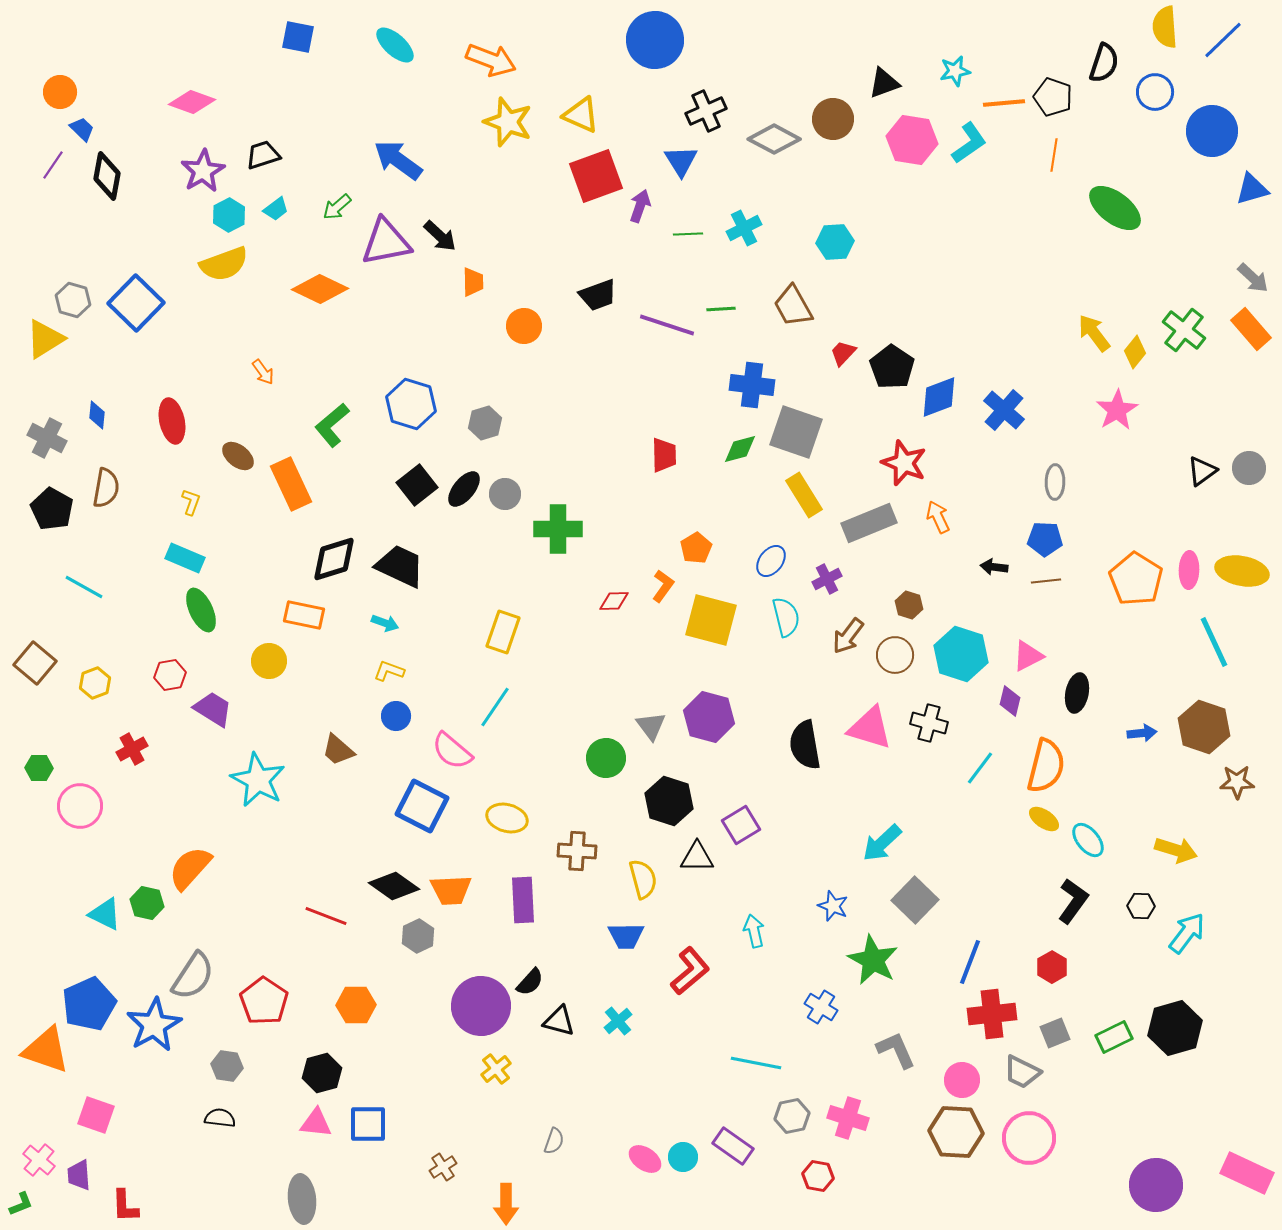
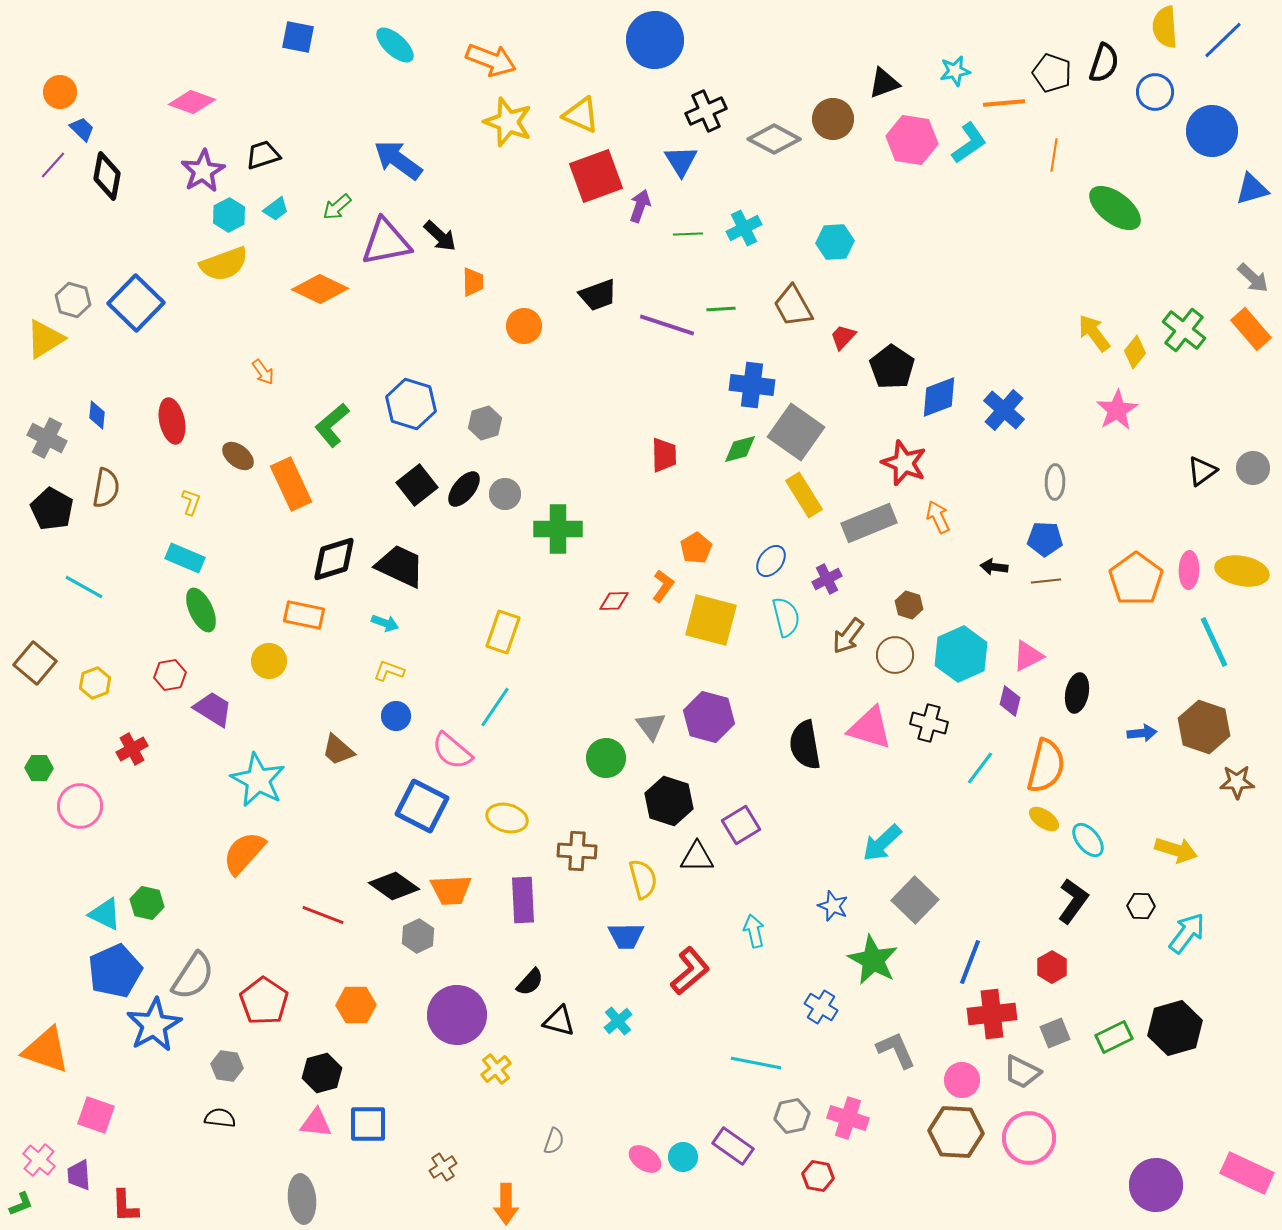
black pentagon at (1053, 97): moved 1 px left, 24 px up
purple line at (53, 165): rotated 8 degrees clockwise
red trapezoid at (843, 353): moved 16 px up
gray square at (796, 432): rotated 16 degrees clockwise
gray circle at (1249, 468): moved 4 px right
orange pentagon at (1136, 579): rotated 4 degrees clockwise
cyan hexagon at (961, 654): rotated 18 degrees clockwise
orange semicircle at (190, 868): moved 54 px right, 15 px up
red line at (326, 916): moved 3 px left, 1 px up
blue pentagon at (89, 1004): moved 26 px right, 33 px up
purple circle at (481, 1006): moved 24 px left, 9 px down
